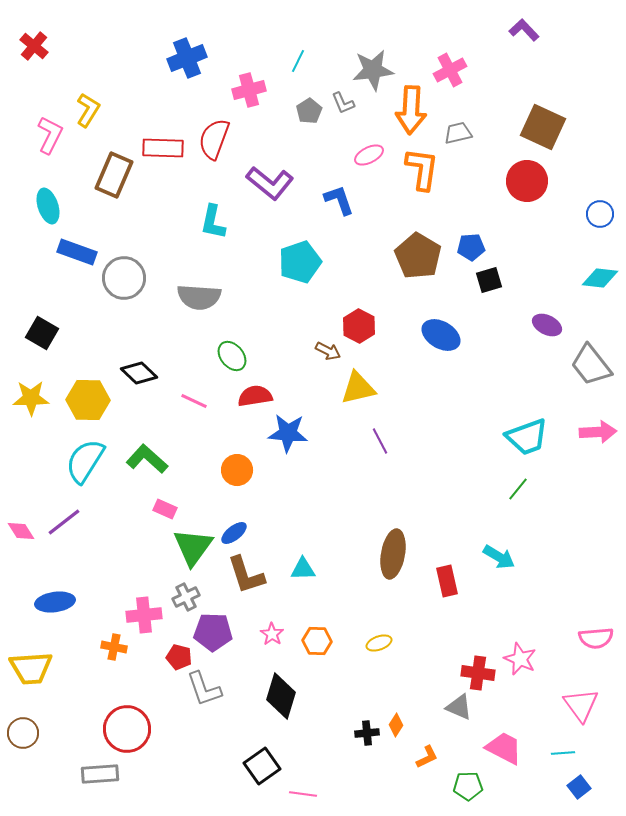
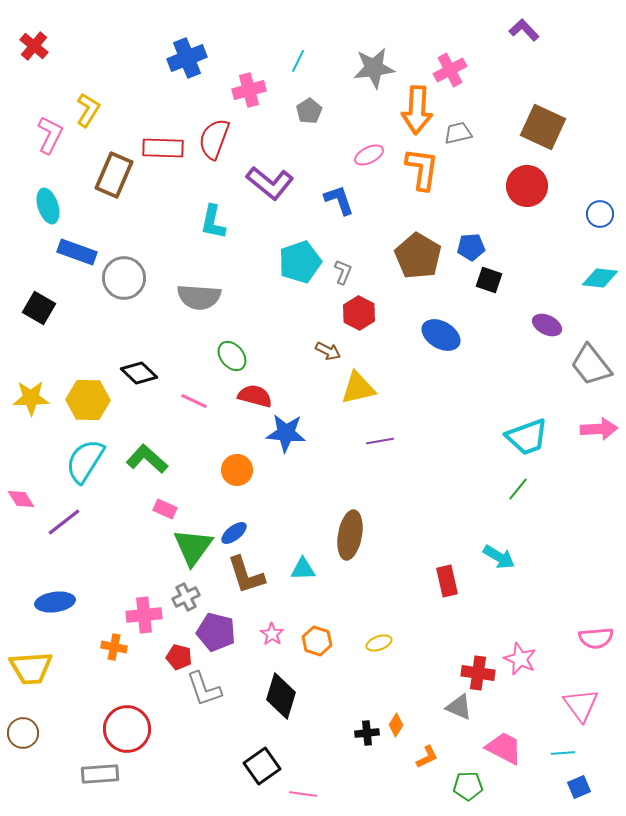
gray star at (373, 70): moved 1 px right, 2 px up
gray L-shape at (343, 103): moved 169 px down; rotated 135 degrees counterclockwise
orange arrow at (411, 110): moved 6 px right
red circle at (527, 181): moved 5 px down
black square at (489, 280): rotated 36 degrees clockwise
red hexagon at (359, 326): moved 13 px up
black square at (42, 333): moved 3 px left, 25 px up
red semicircle at (255, 396): rotated 24 degrees clockwise
pink arrow at (598, 432): moved 1 px right, 3 px up
blue star at (288, 433): moved 2 px left
purple line at (380, 441): rotated 72 degrees counterclockwise
pink diamond at (21, 531): moved 32 px up
brown ellipse at (393, 554): moved 43 px left, 19 px up
purple pentagon at (213, 632): moved 3 px right; rotated 12 degrees clockwise
orange hexagon at (317, 641): rotated 16 degrees clockwise
blue square at (579, 787): rotated 15 degrees clockwise
